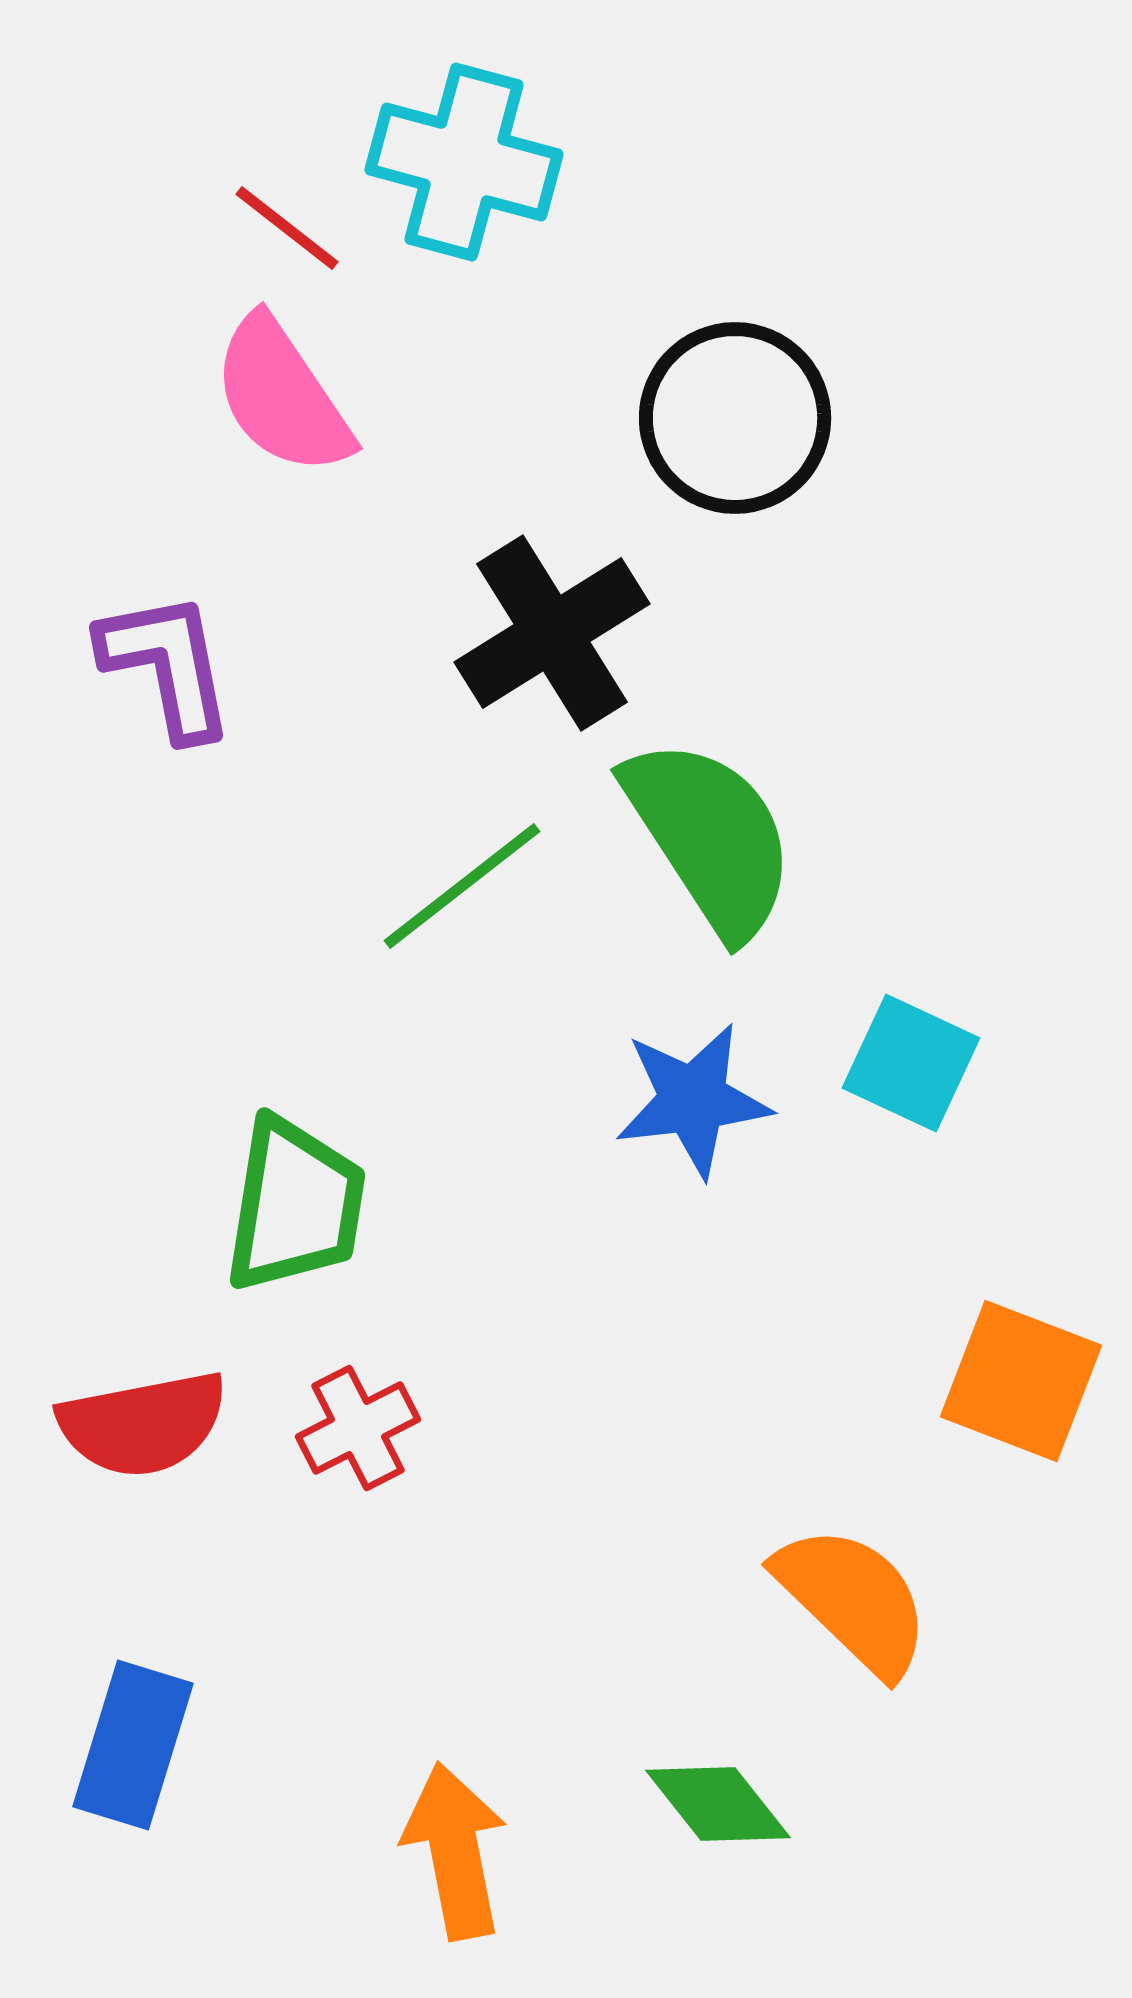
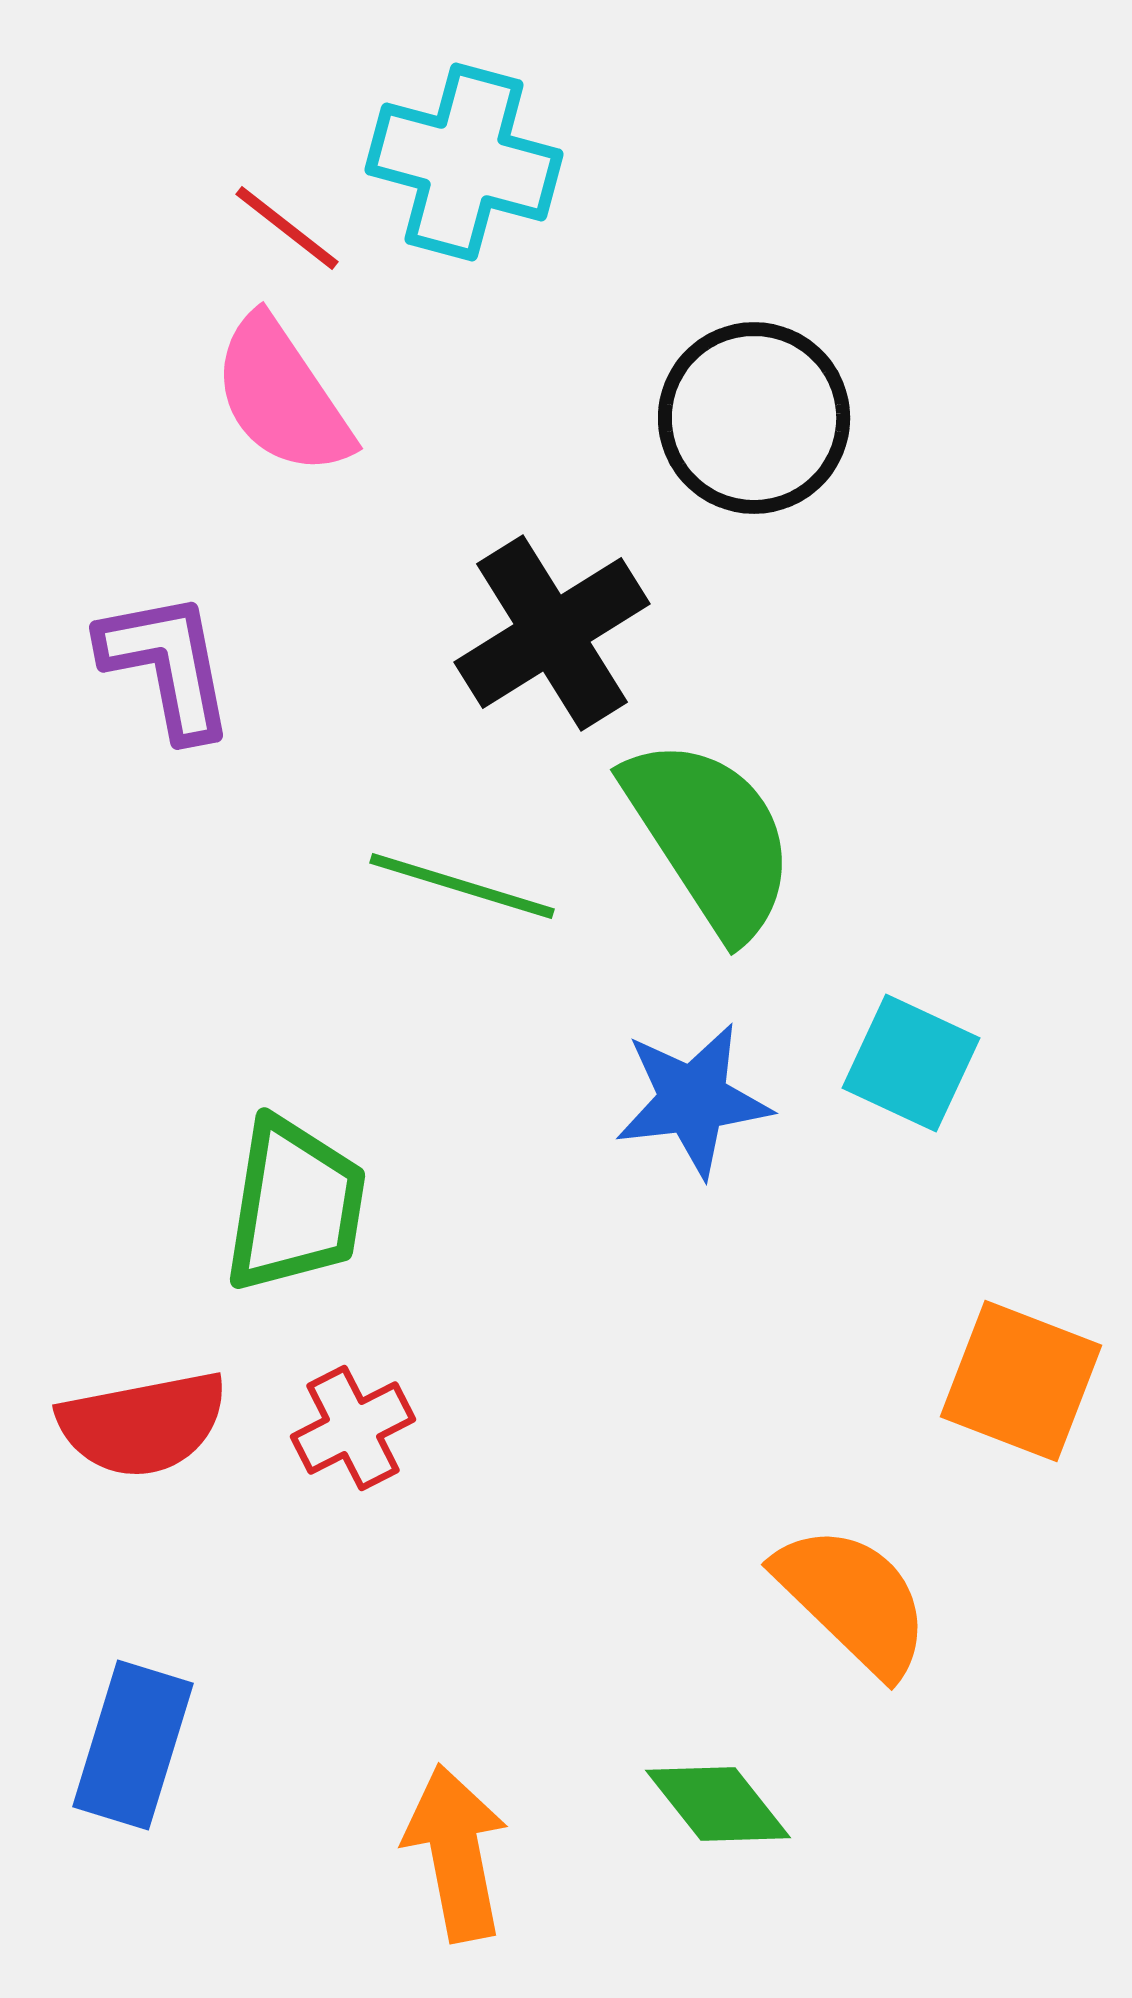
black circle: moved 19 px right
green line: rotated 55 degrees clockwise
red cross: moved 5 px left
orange arrow: moved 1 px right, 2 px down
